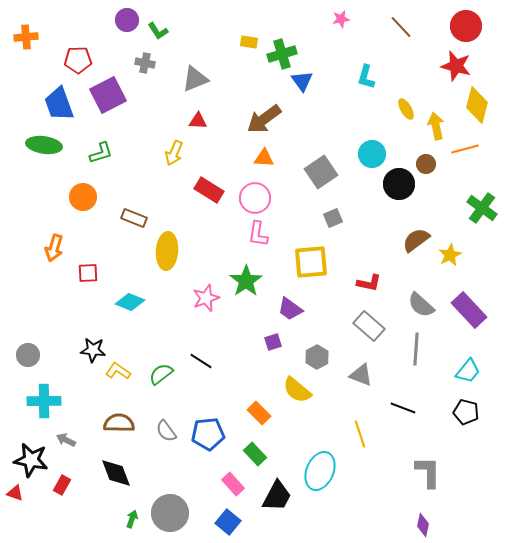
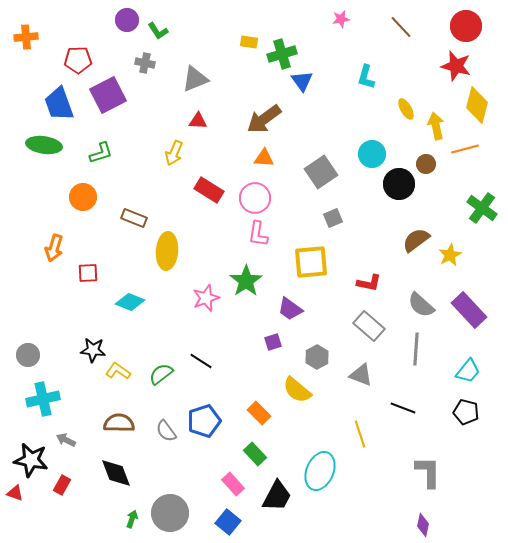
cyan cross at (44, 401): moved 1 px left, 2 px up; rotated 12 degrees counterclockwise
blue pentagon at (208, 434): moved 4 px left, 13 px up; rotated 12 degrees counterclockwise
